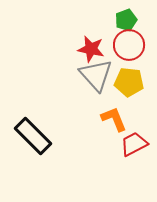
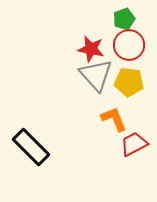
green pentagon: moved 2 px left, 1 px up
black rectangle: moved 2 px left, 11 px down
